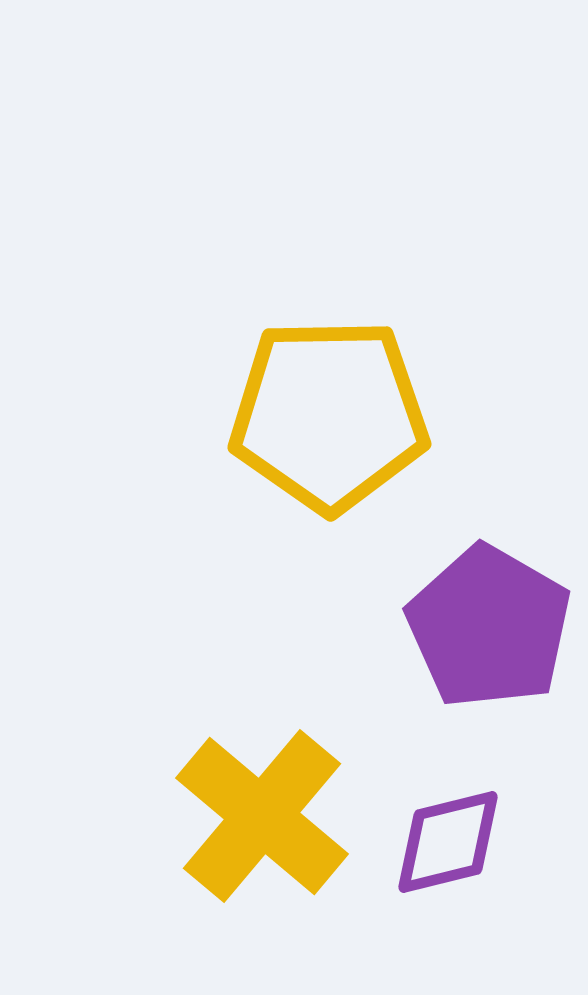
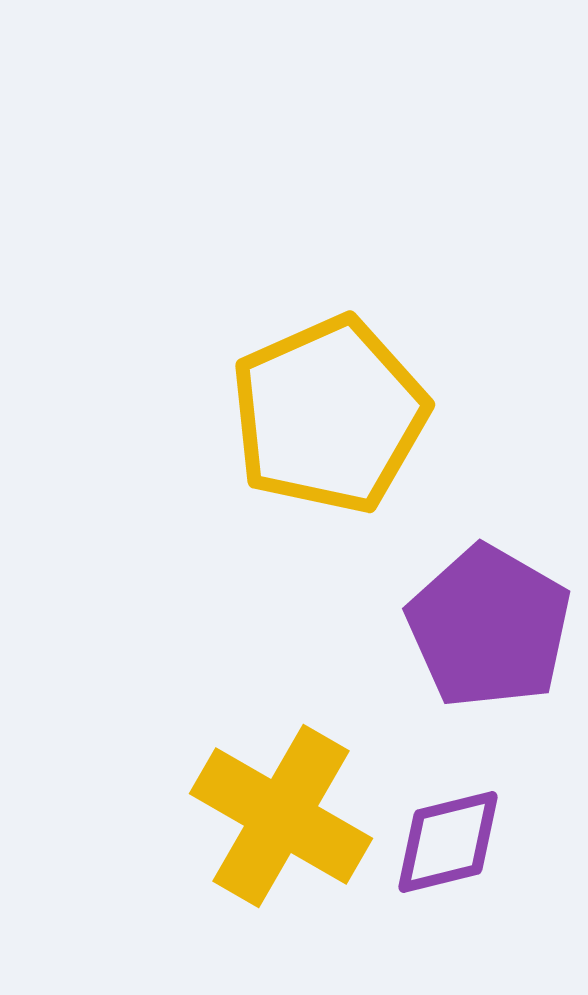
yellow pentagon: rotated 23 degrees counterclockwise
yellow cross: moved 19 px right; rotated 10 degrees counterclockwise
